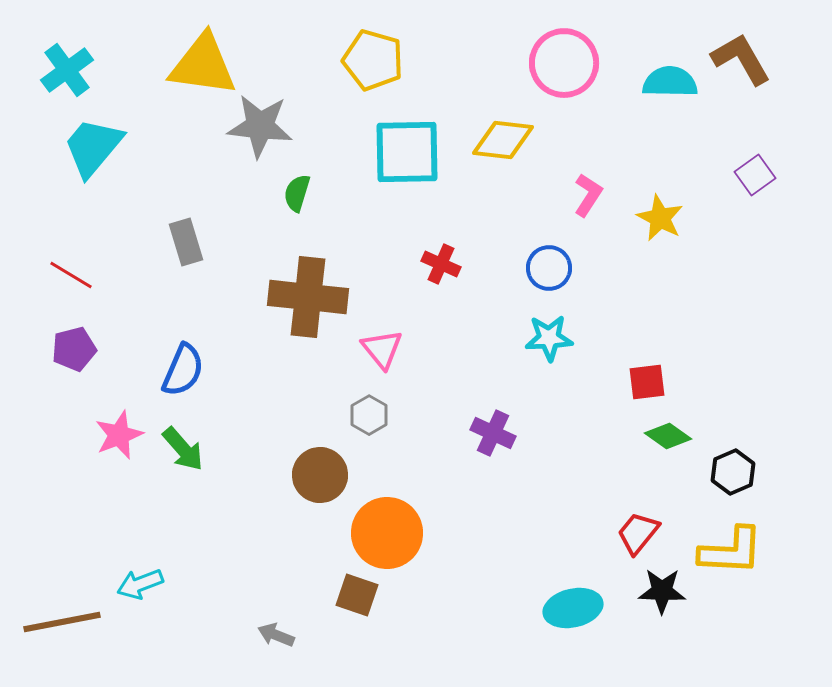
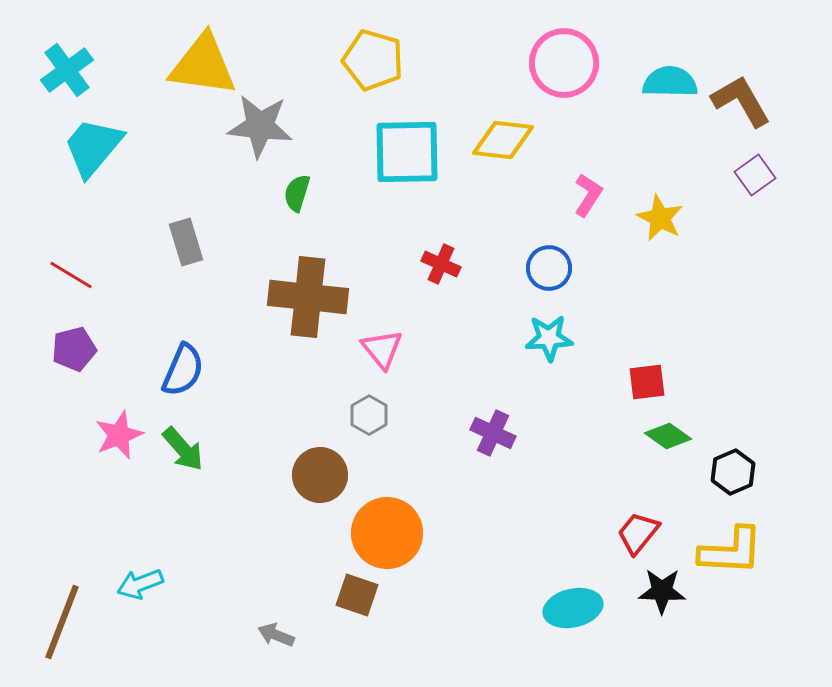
brown L-shape: moved 42 px down
brown line: rotated 58 degrees counterclockwise
